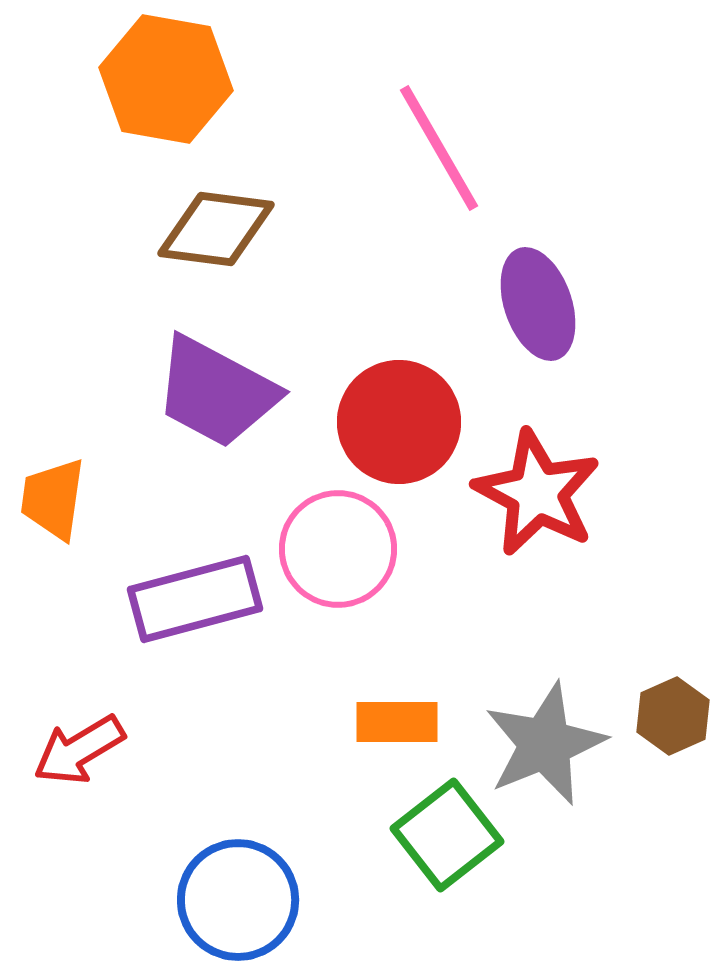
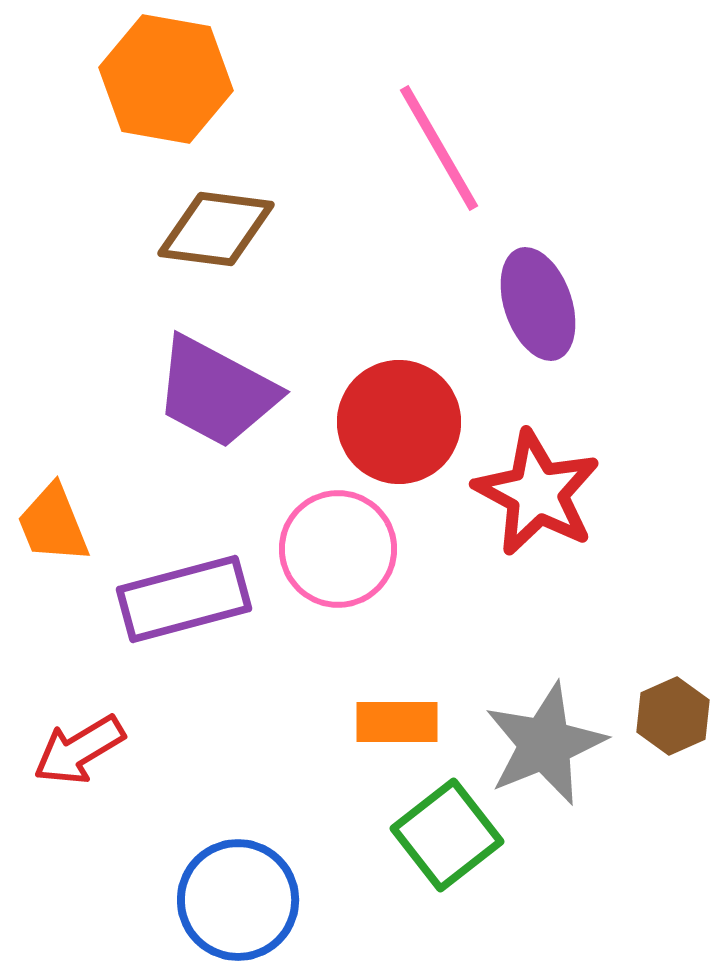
orange trapezoid: moved 25 px down; rotated 30 degrees counterclockwise
purple rectangle: moved 11 px left
